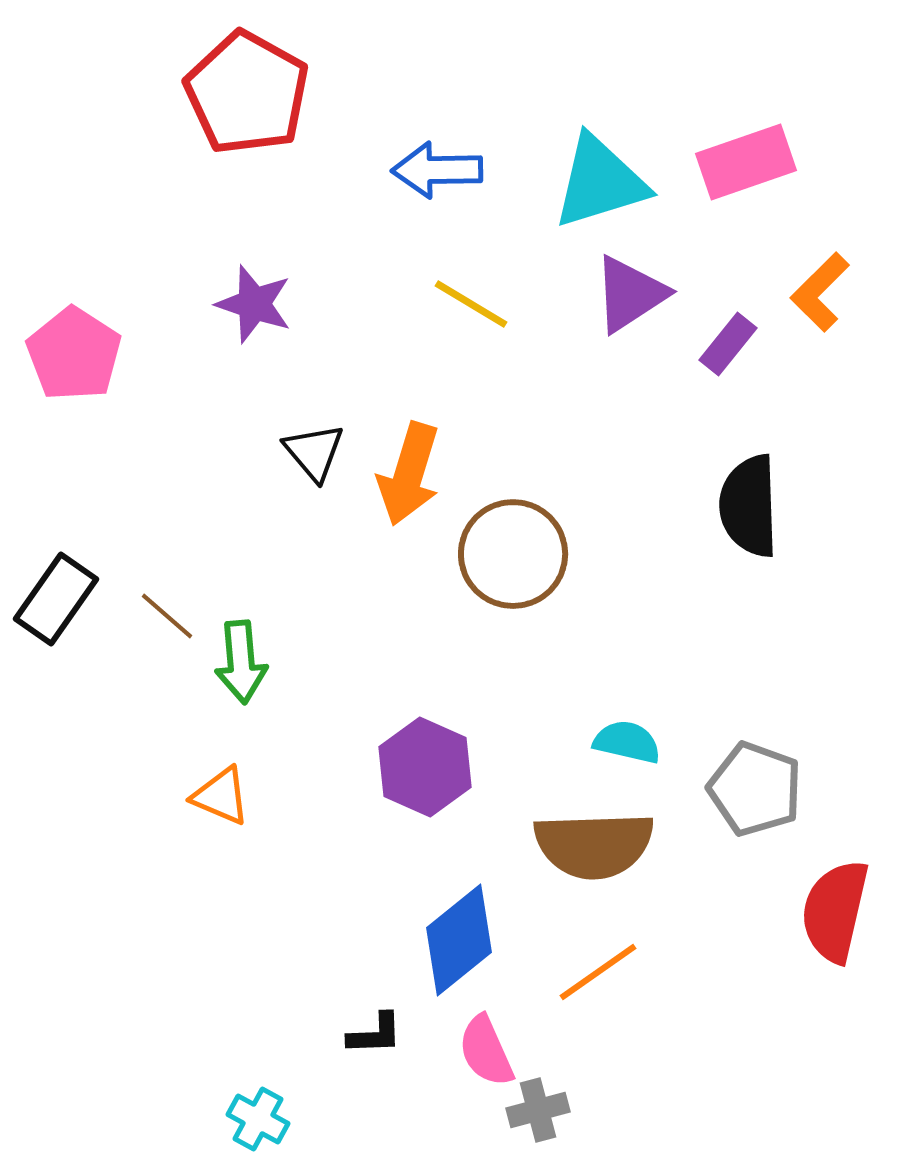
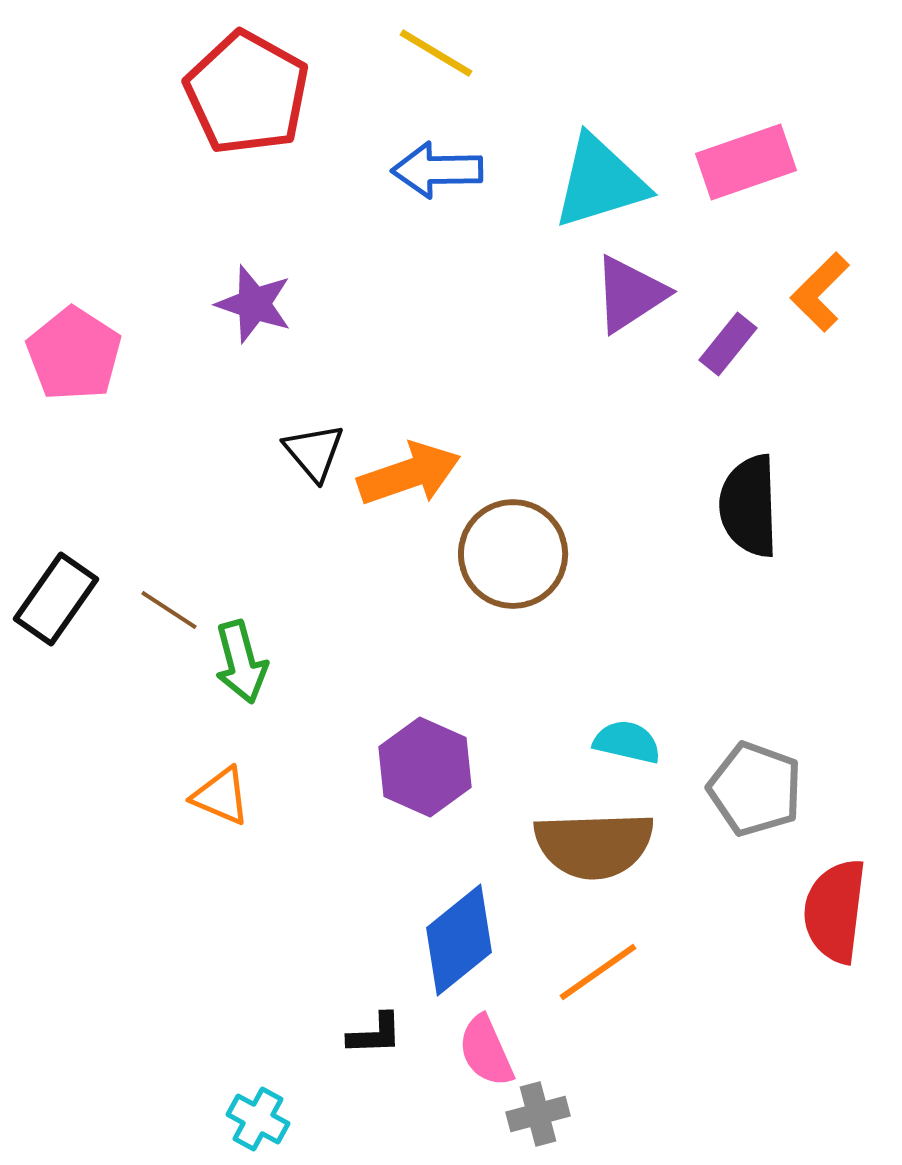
yellow line: moved 35 px left, 251 px up
orange arrow: rotated 126 degrees counterclockwise
brown line: moved 2 px right, 6 px up; rotated 8 degrees counterclockwise
green arrow: rotated 10 degrees counterclockwise
red semicircle: rotated 6 degrees counterclockwise
gray cross: moved 4 px down
